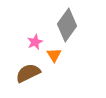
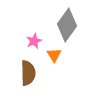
pink star: moved 1 px left, 1 px up
brown semicircle: rotated 115 degrees clockwise
